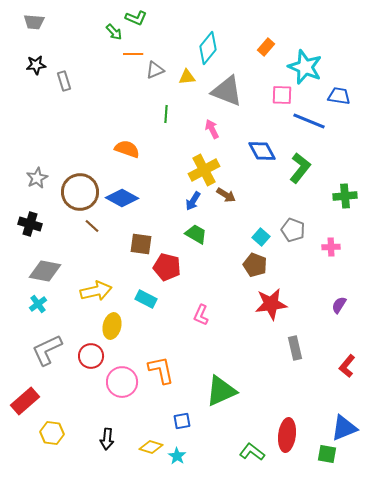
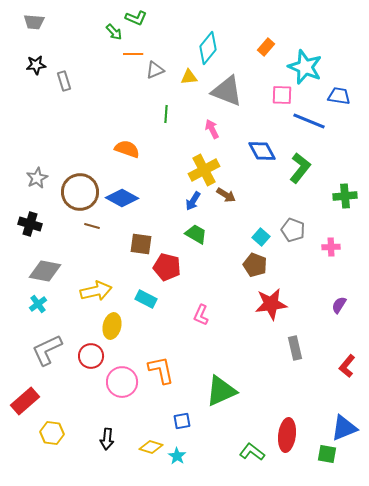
yellow triangle at (187, 77): moved 2 px right
brown line at (92, 226): rotated 28 degrees counterclockwise
